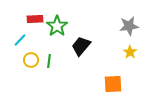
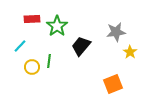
red rectangle: moved 3 px left
gray star: moved 13 px left, 6 px down
cyan line: moved 6 px down
yellow circle: moved 1 px right, 7 px down
orange square: rotated 18 degrees counterclockwise
